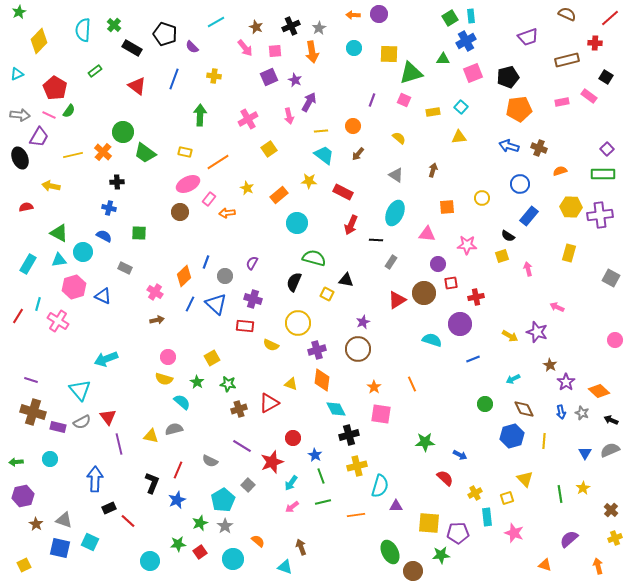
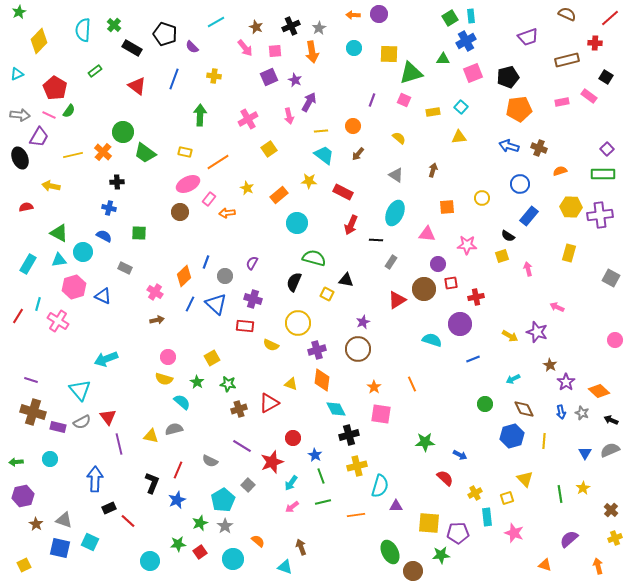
brown circle at (424, 293): moved 4 px up
